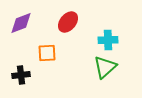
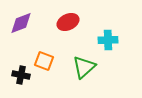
red ellipse: rotated 25 degrees clockwise
orange square: moved 3 px left, 8 px down; rotated 24 degrees clockwise
green triangle: moved 21 px left
black cross: rotated 18 degrees clockwise
